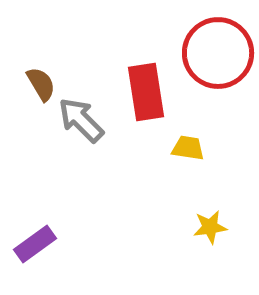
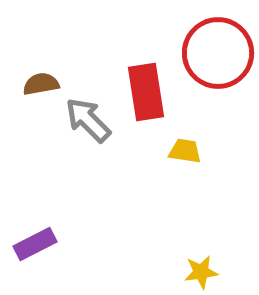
brown semicircle: rotated 69 degrees counterclockwise
gray arrow: moved 7 px right
yellow trapezoid: moved 3 px left, 3 px down
yellow star: moved 9 px left, 45 px down
purple rectangle: rotated 9 degrees clockwise
